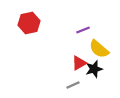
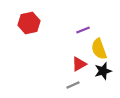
yellow semicircle: rotated 30 degrees clockwise
red triangle: moved 1 px down
black star: moved 9 px right, 2 px down
